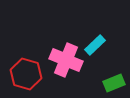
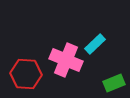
cyan rectangle: moved 1 px up
red hexagon: rotated 12 degrees counterclockwise
